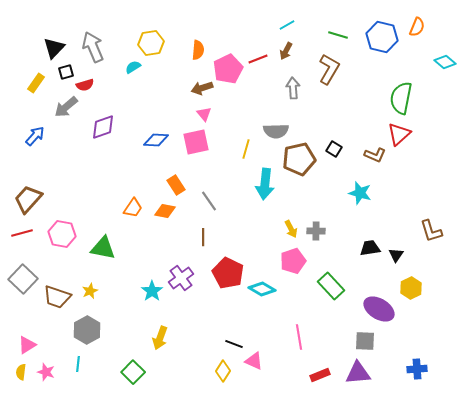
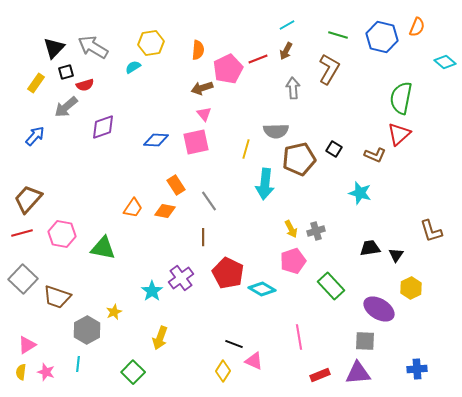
gray arrow at (93, 47): rotated 36 degrees counterclockwise
gray cross at (316, 231): rotated 18 degrees counterclockwise
yellow star at (90, 291): moved 24 px right, 21 px down
